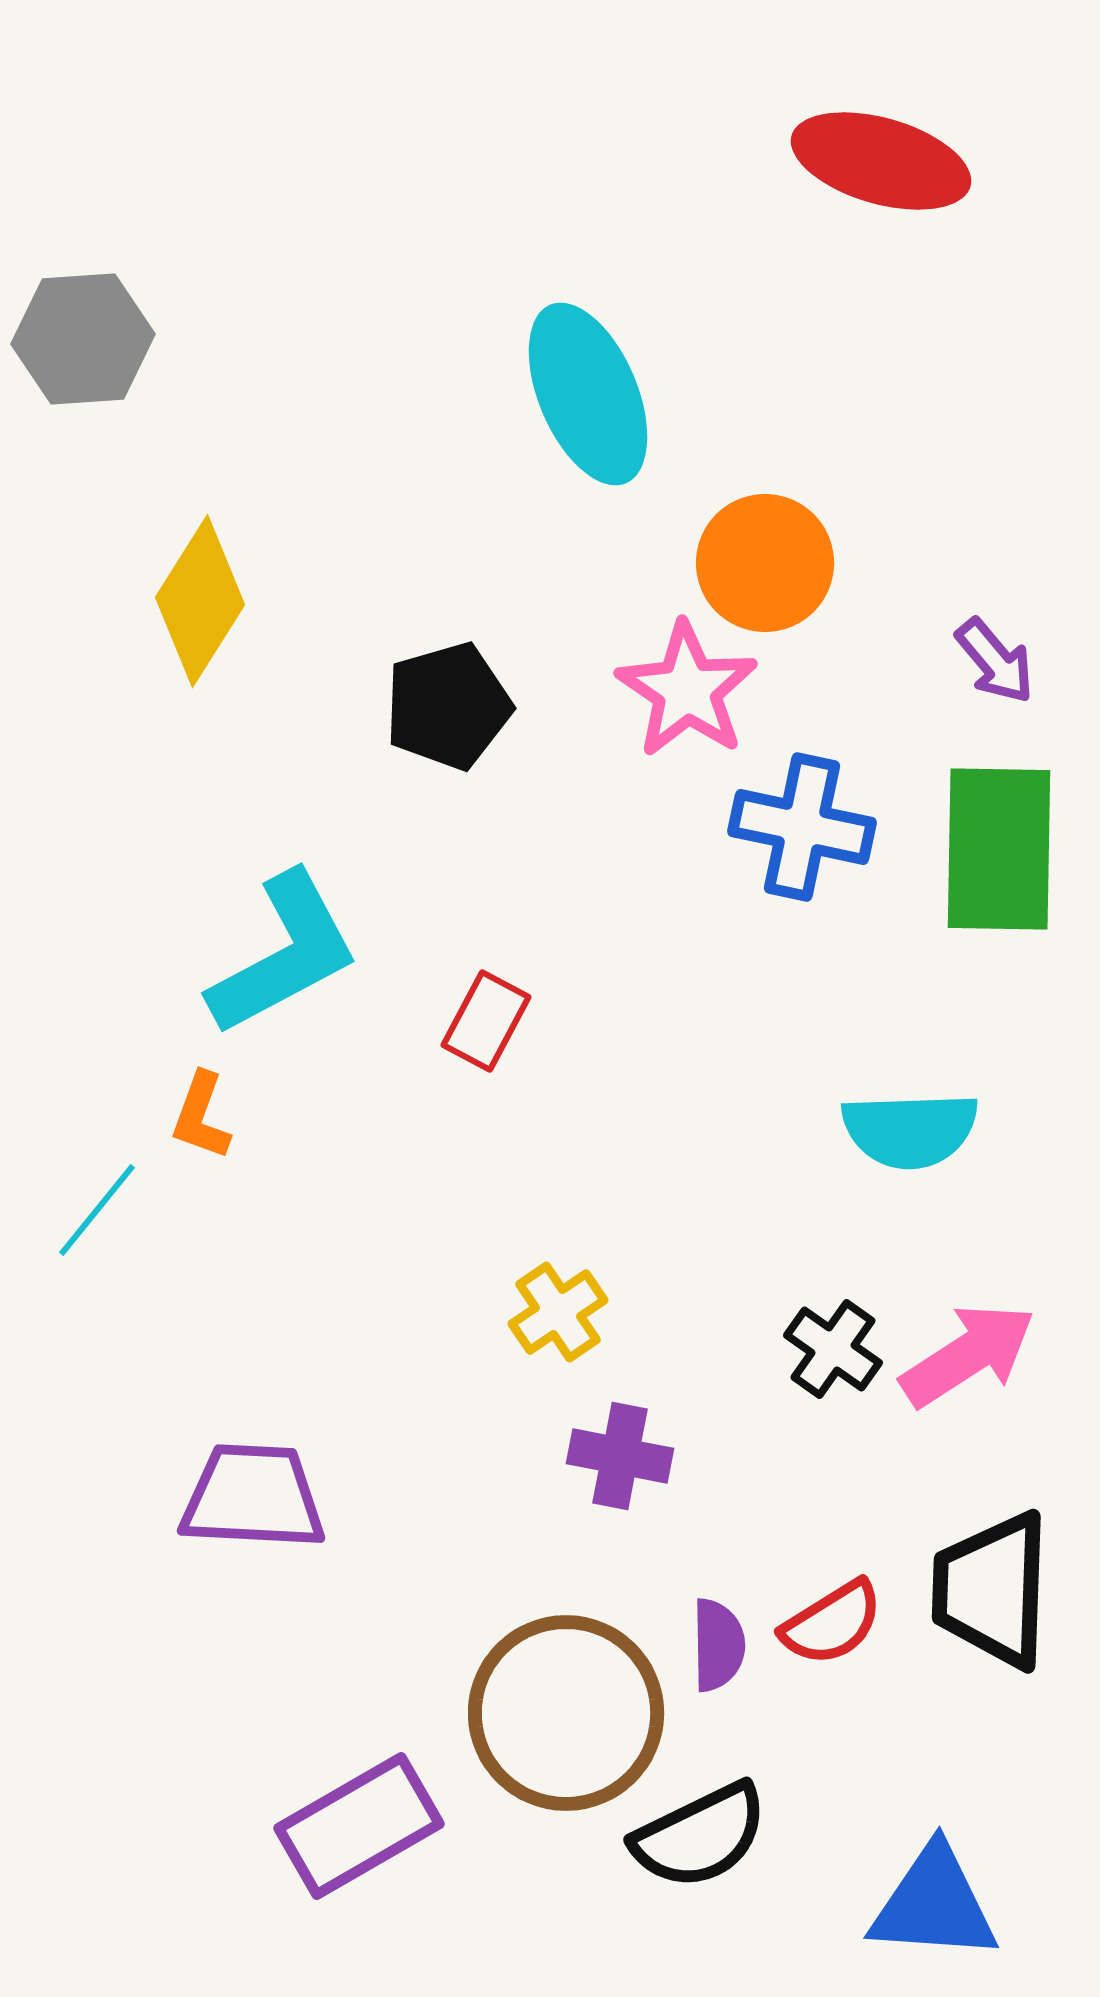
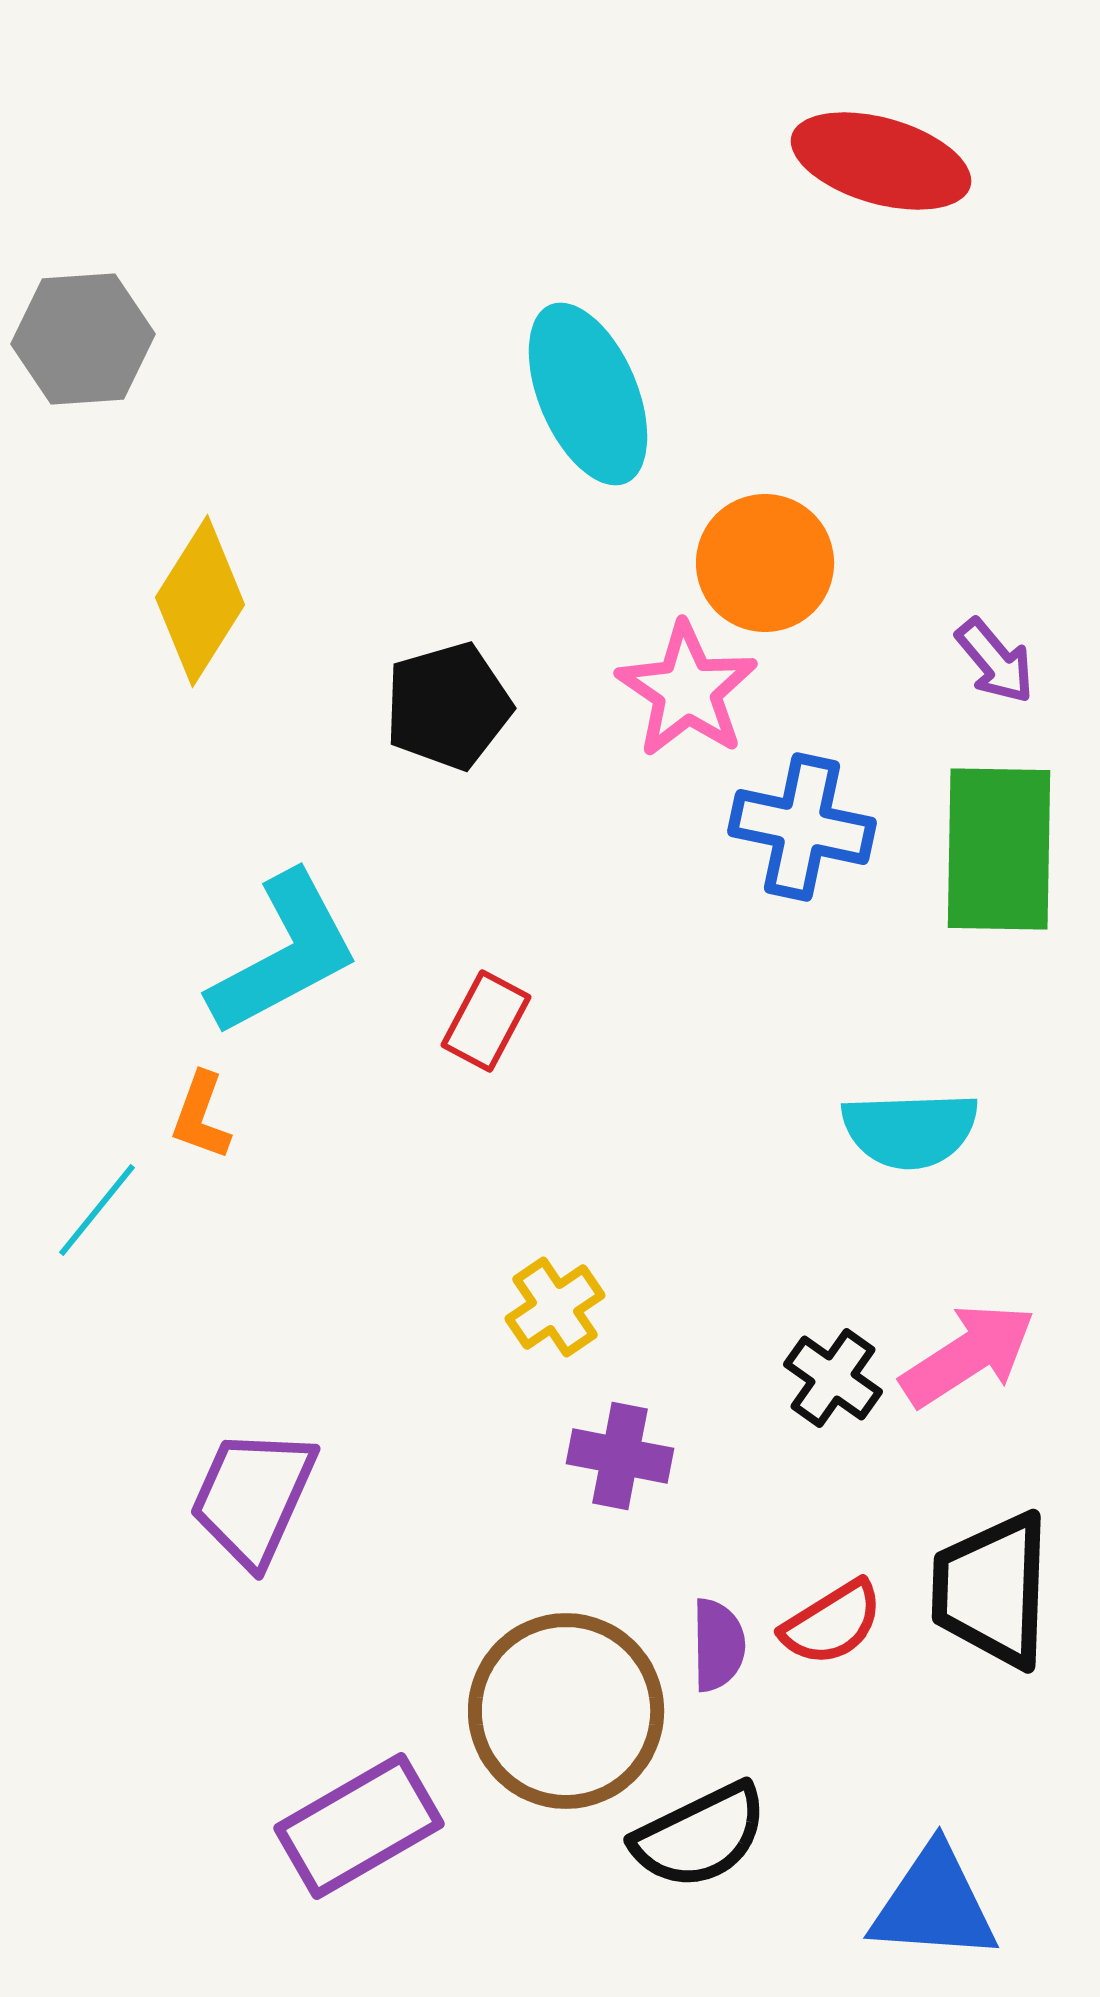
yellow cross: moved 3 px left, 5 px up
black cross: moved 29 px down
purple trapezoid: rotated 69 degrees counterclockwise
brown circle: moved 2 px up
